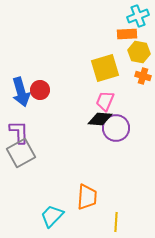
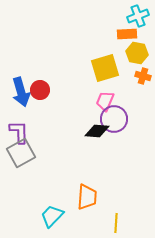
yellow hexagon: moved 2 px left, 1 px down
black diamond: moved 3 px left, 12 px down
purple circle: moved 2 px left, 9 px up
yellow line: moved 1 px down
